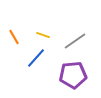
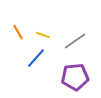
orange line: moved 4 px right, 5 px up
purple pentagon: moved 2 px right, 2 px down
